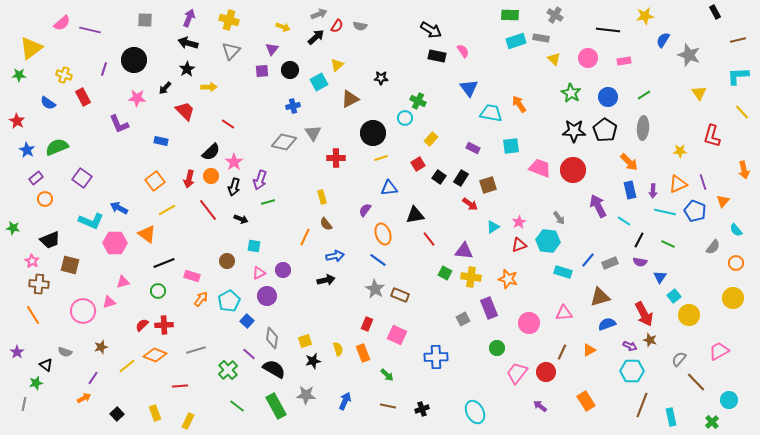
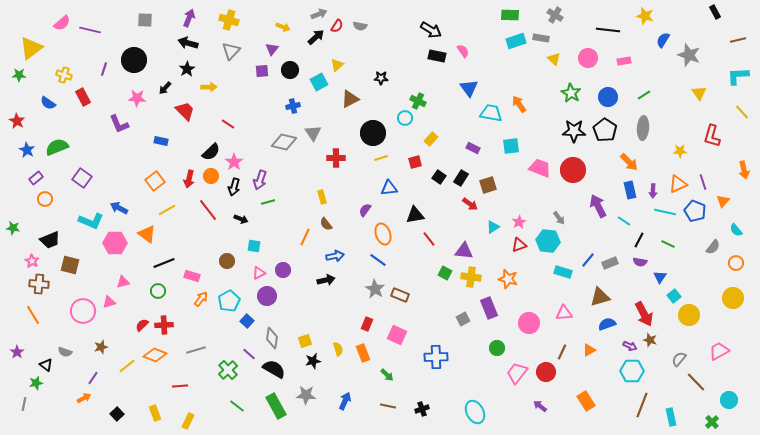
yellow star at (645, 16): rotated 24 degrees clockwise
red square at (418, 164): moved 3 px left, 2 px up; rotated 16 degrees clockwise
